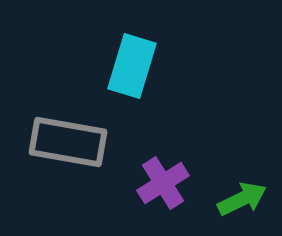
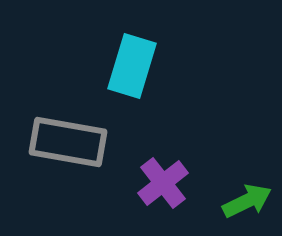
purple cross: rotated 6 degrees counterclockwise
green arrow: moved 5 px right, 2 px down
